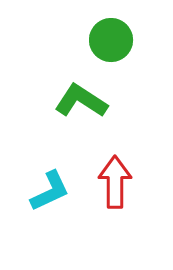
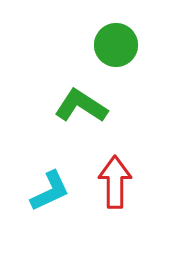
green circle: moved 5 px right, 5 px down
green L-shape: moved 5 px down
